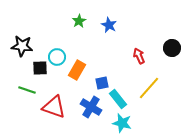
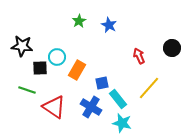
red triangle: rotated 15 degrees clockwise
